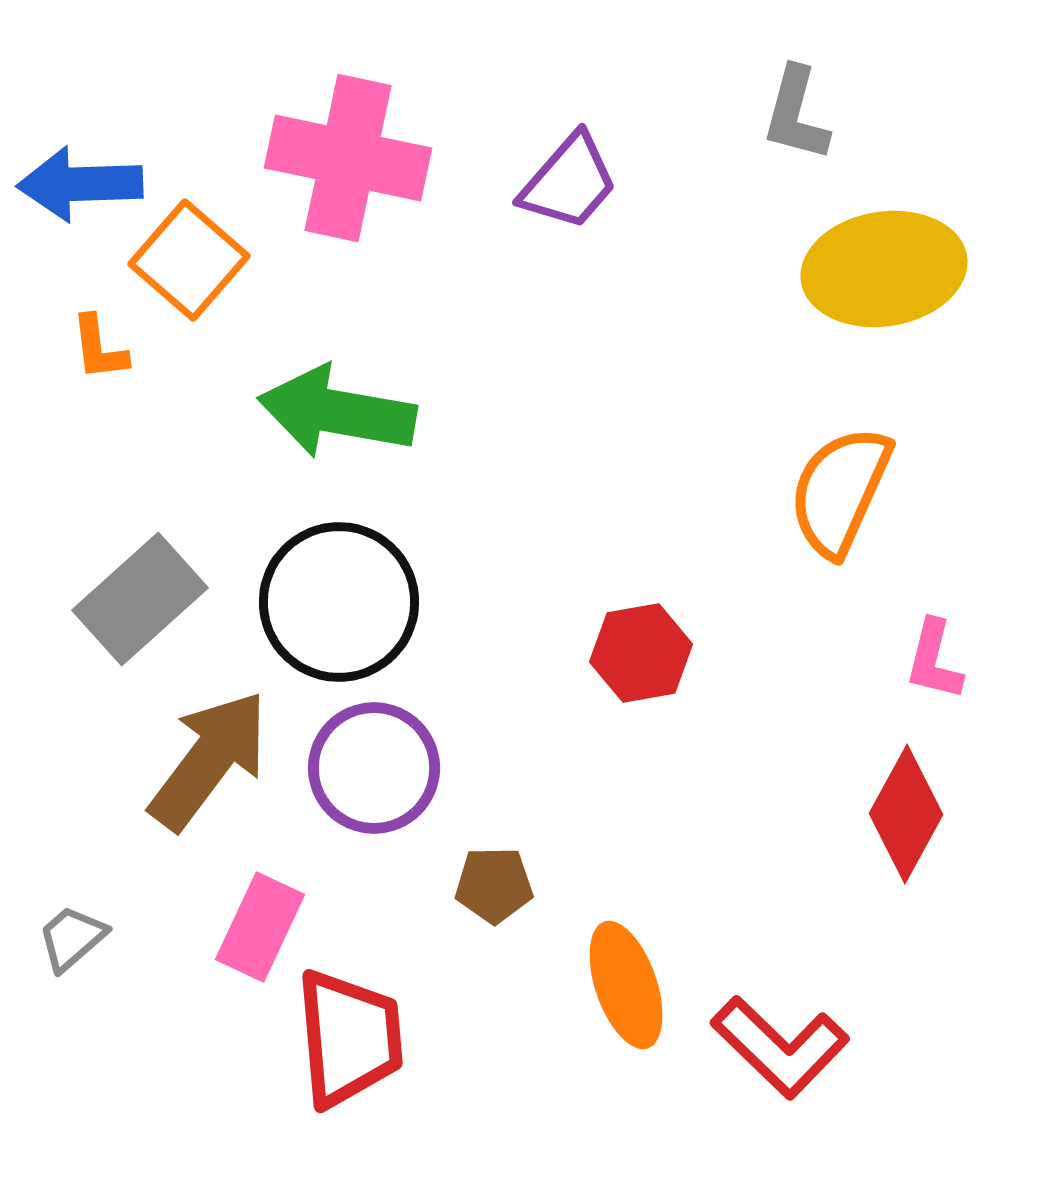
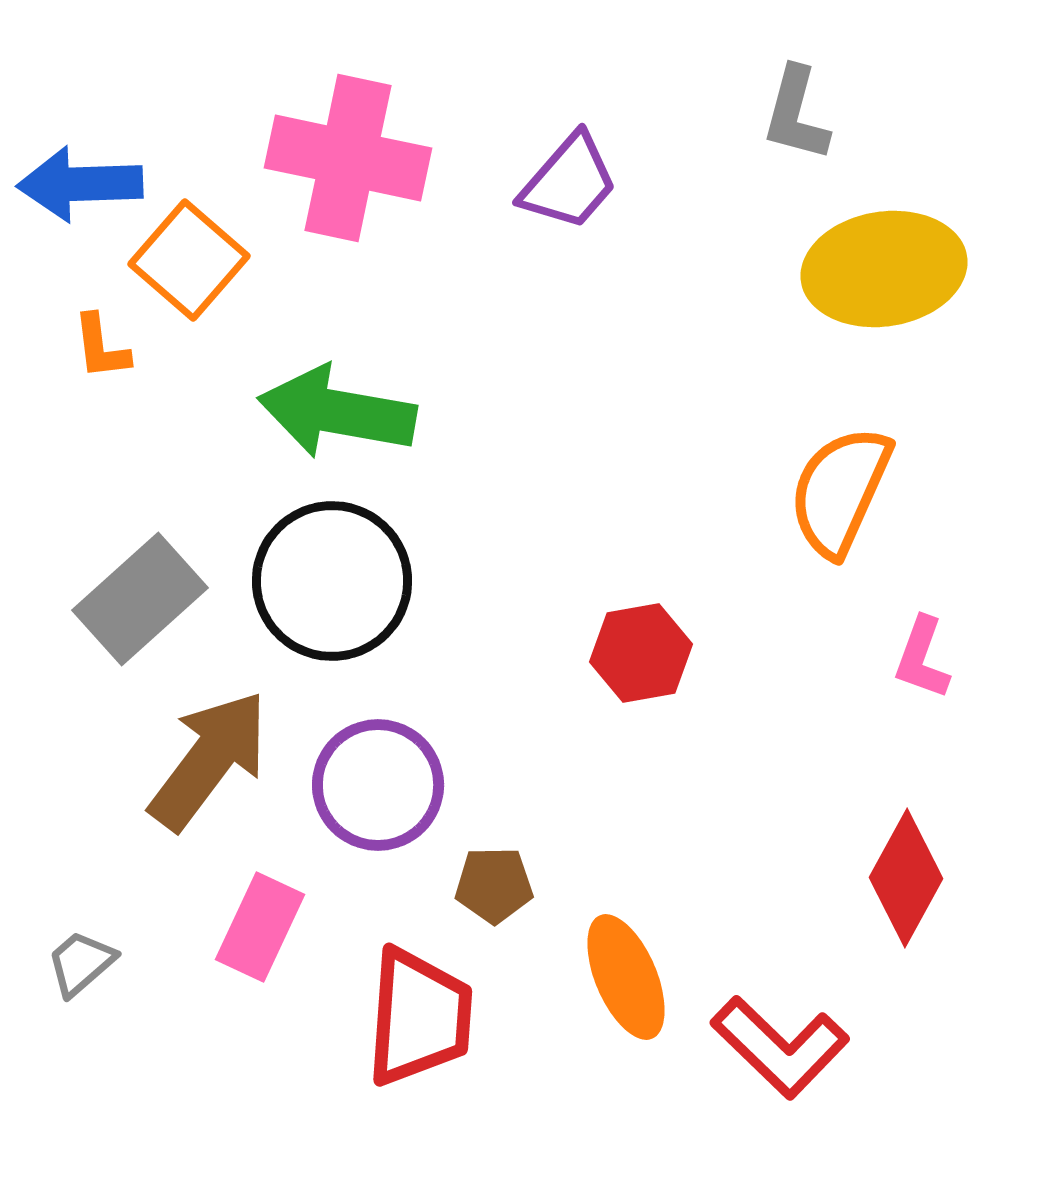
orange L-shape: moved 2 px right, 1 px up
black circle: moved 7 px left, 21 px up
pink L-shape: moved 12 px left, 2 px up; rotated 6 degrees clockwise
purple circle: moved 4 px right, 17 px down
red diamond: moved 64 px down
gray trapezoid: moved 9 px right, 25 px down
orange ellipse: moved 8 px up; rotated 4 degrees counterclockwise
red trapezoid: moved 70 px right, 21 px up; rotated 9 degrees clockwise
